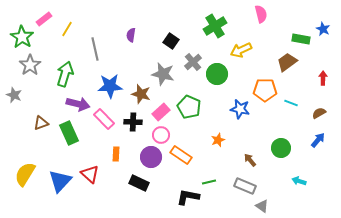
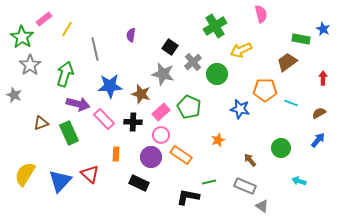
black square at (171, 41): moved 1 px left, 6 px down
